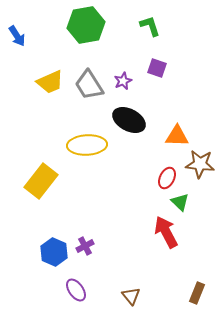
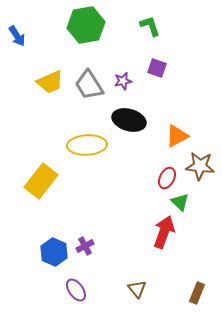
purple star: rotated 12 degrees clockwise
black ellipse: rotated 12 degrees counterclockwise
orange triangle: rotated 30 degrees counterclockwise
brown star: moved 2 px down
red arrow: moved 2 px left; rotated 48 degrees clockwise
brown triangle: moved 6 px right, 7 px up
